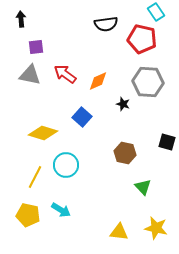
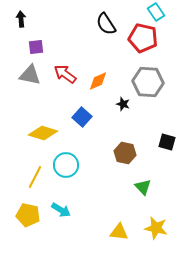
black semicircle: rotated 65 degrees clockwise
red pentagon: moved 1 px right, 1 px up
